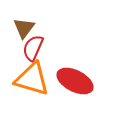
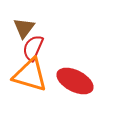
orange triangle: moved 2 px left, 4 px up
